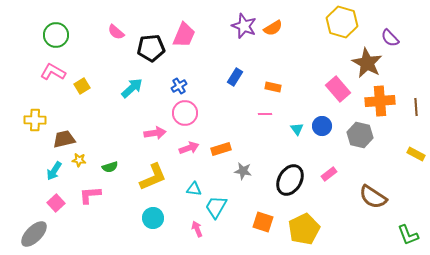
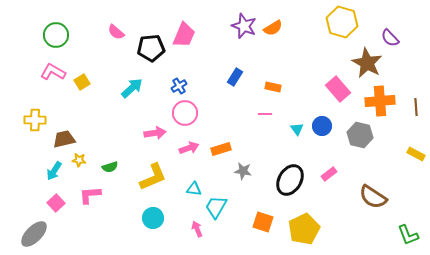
yellow square at (82, 86): moved 4 px up
